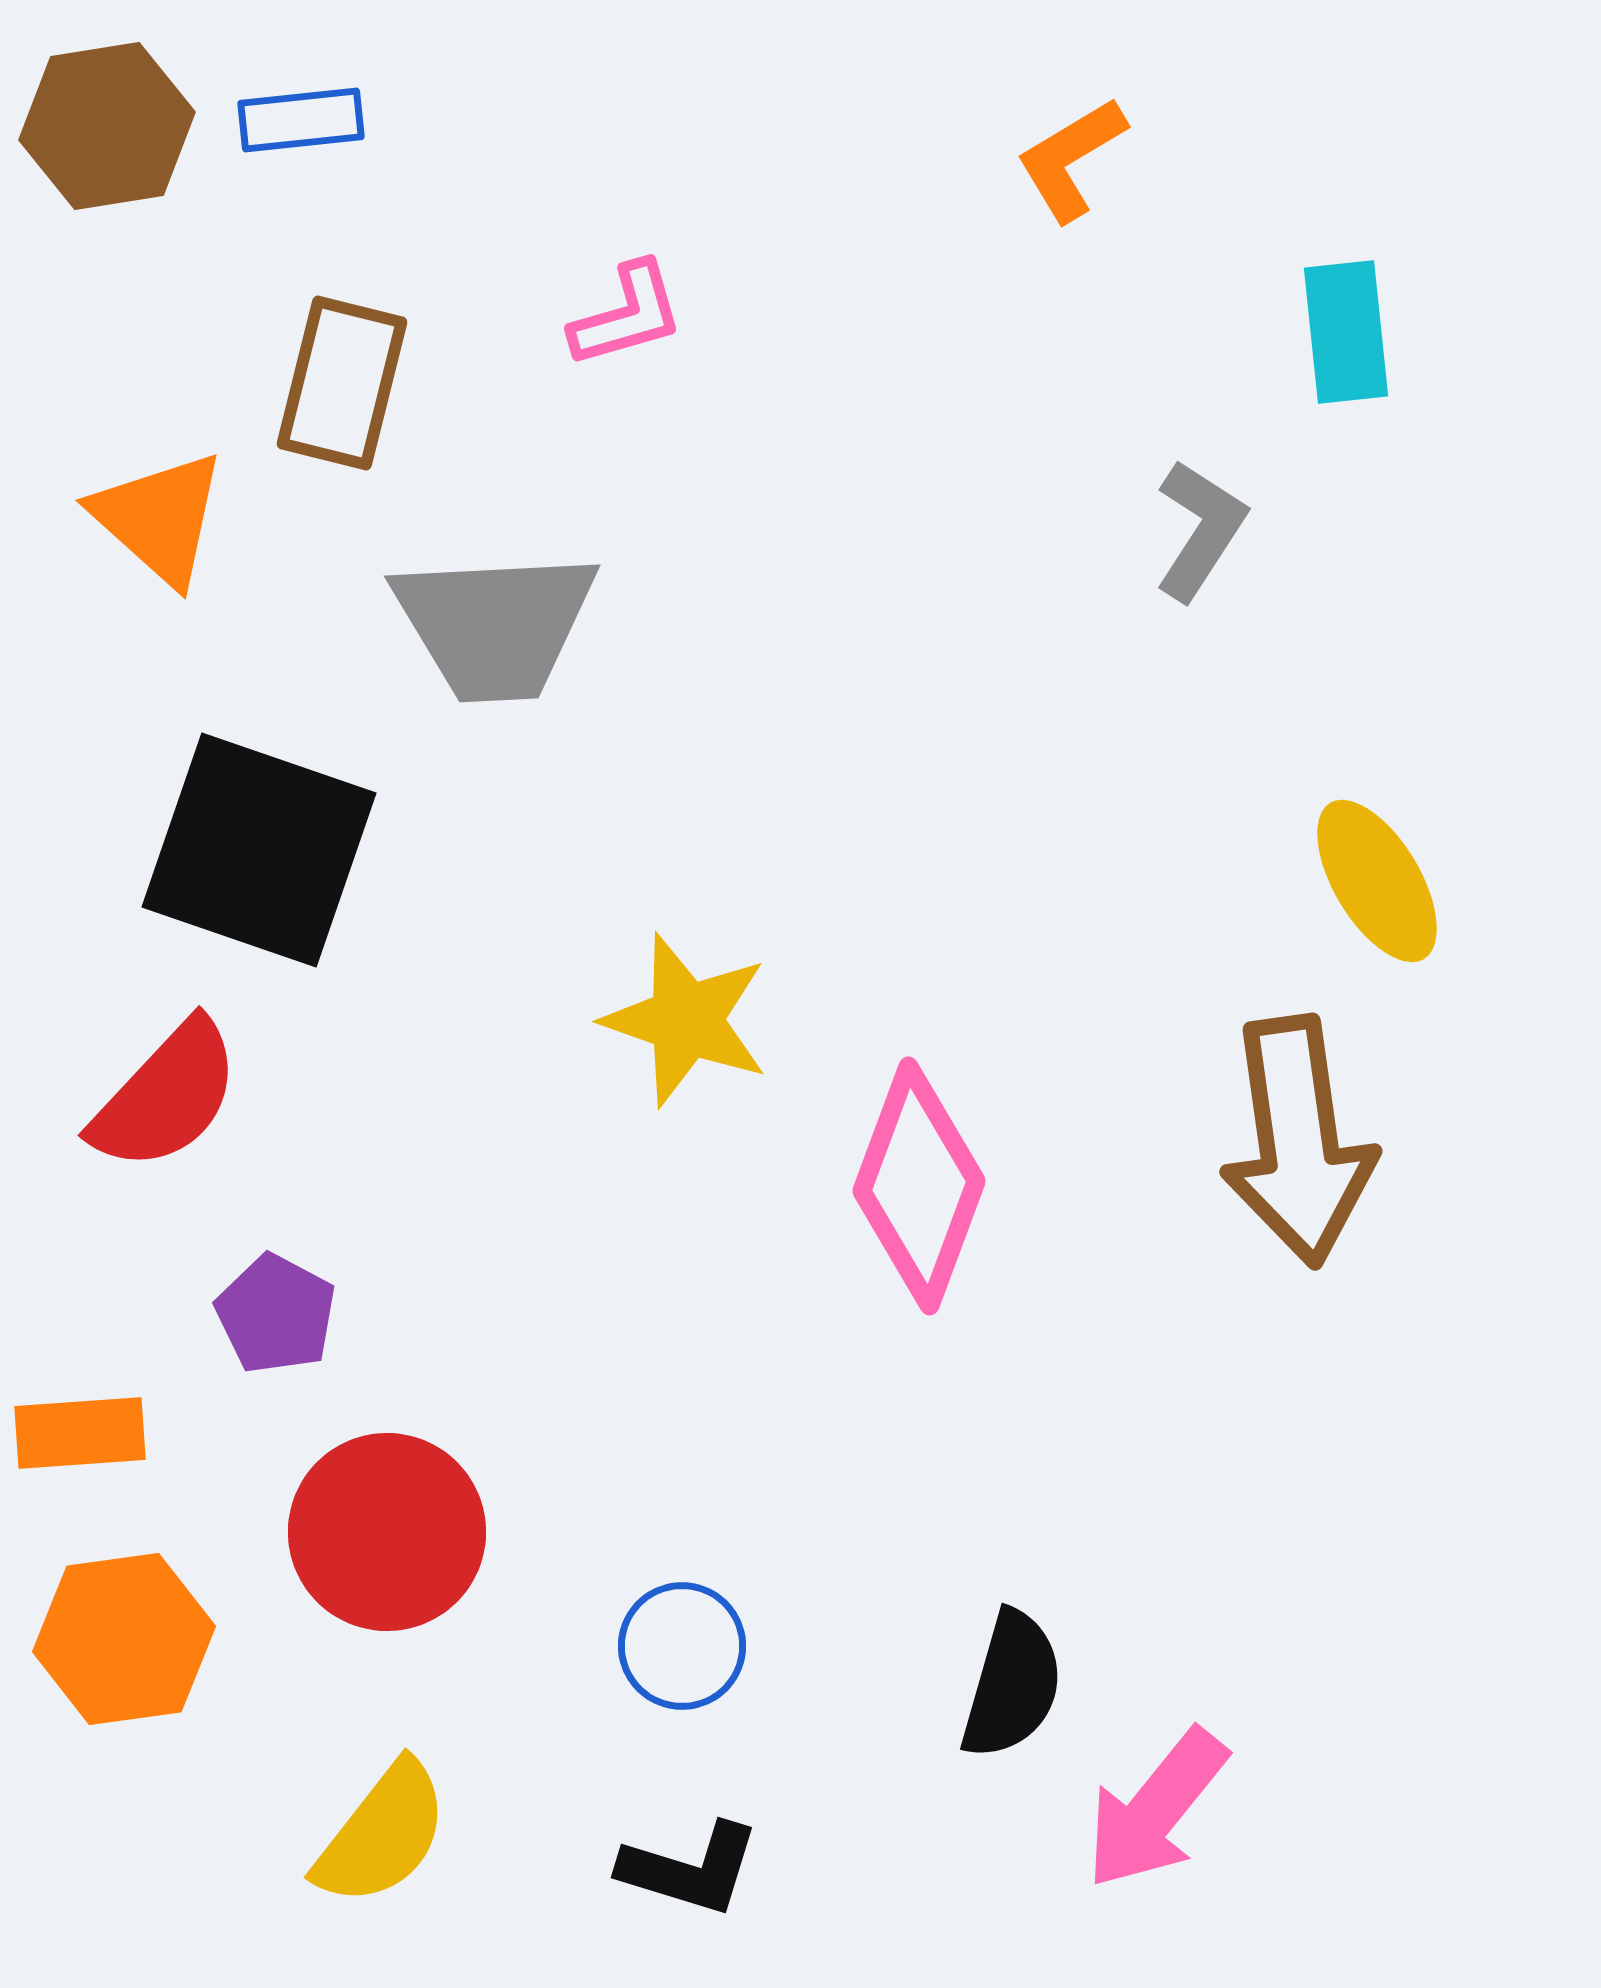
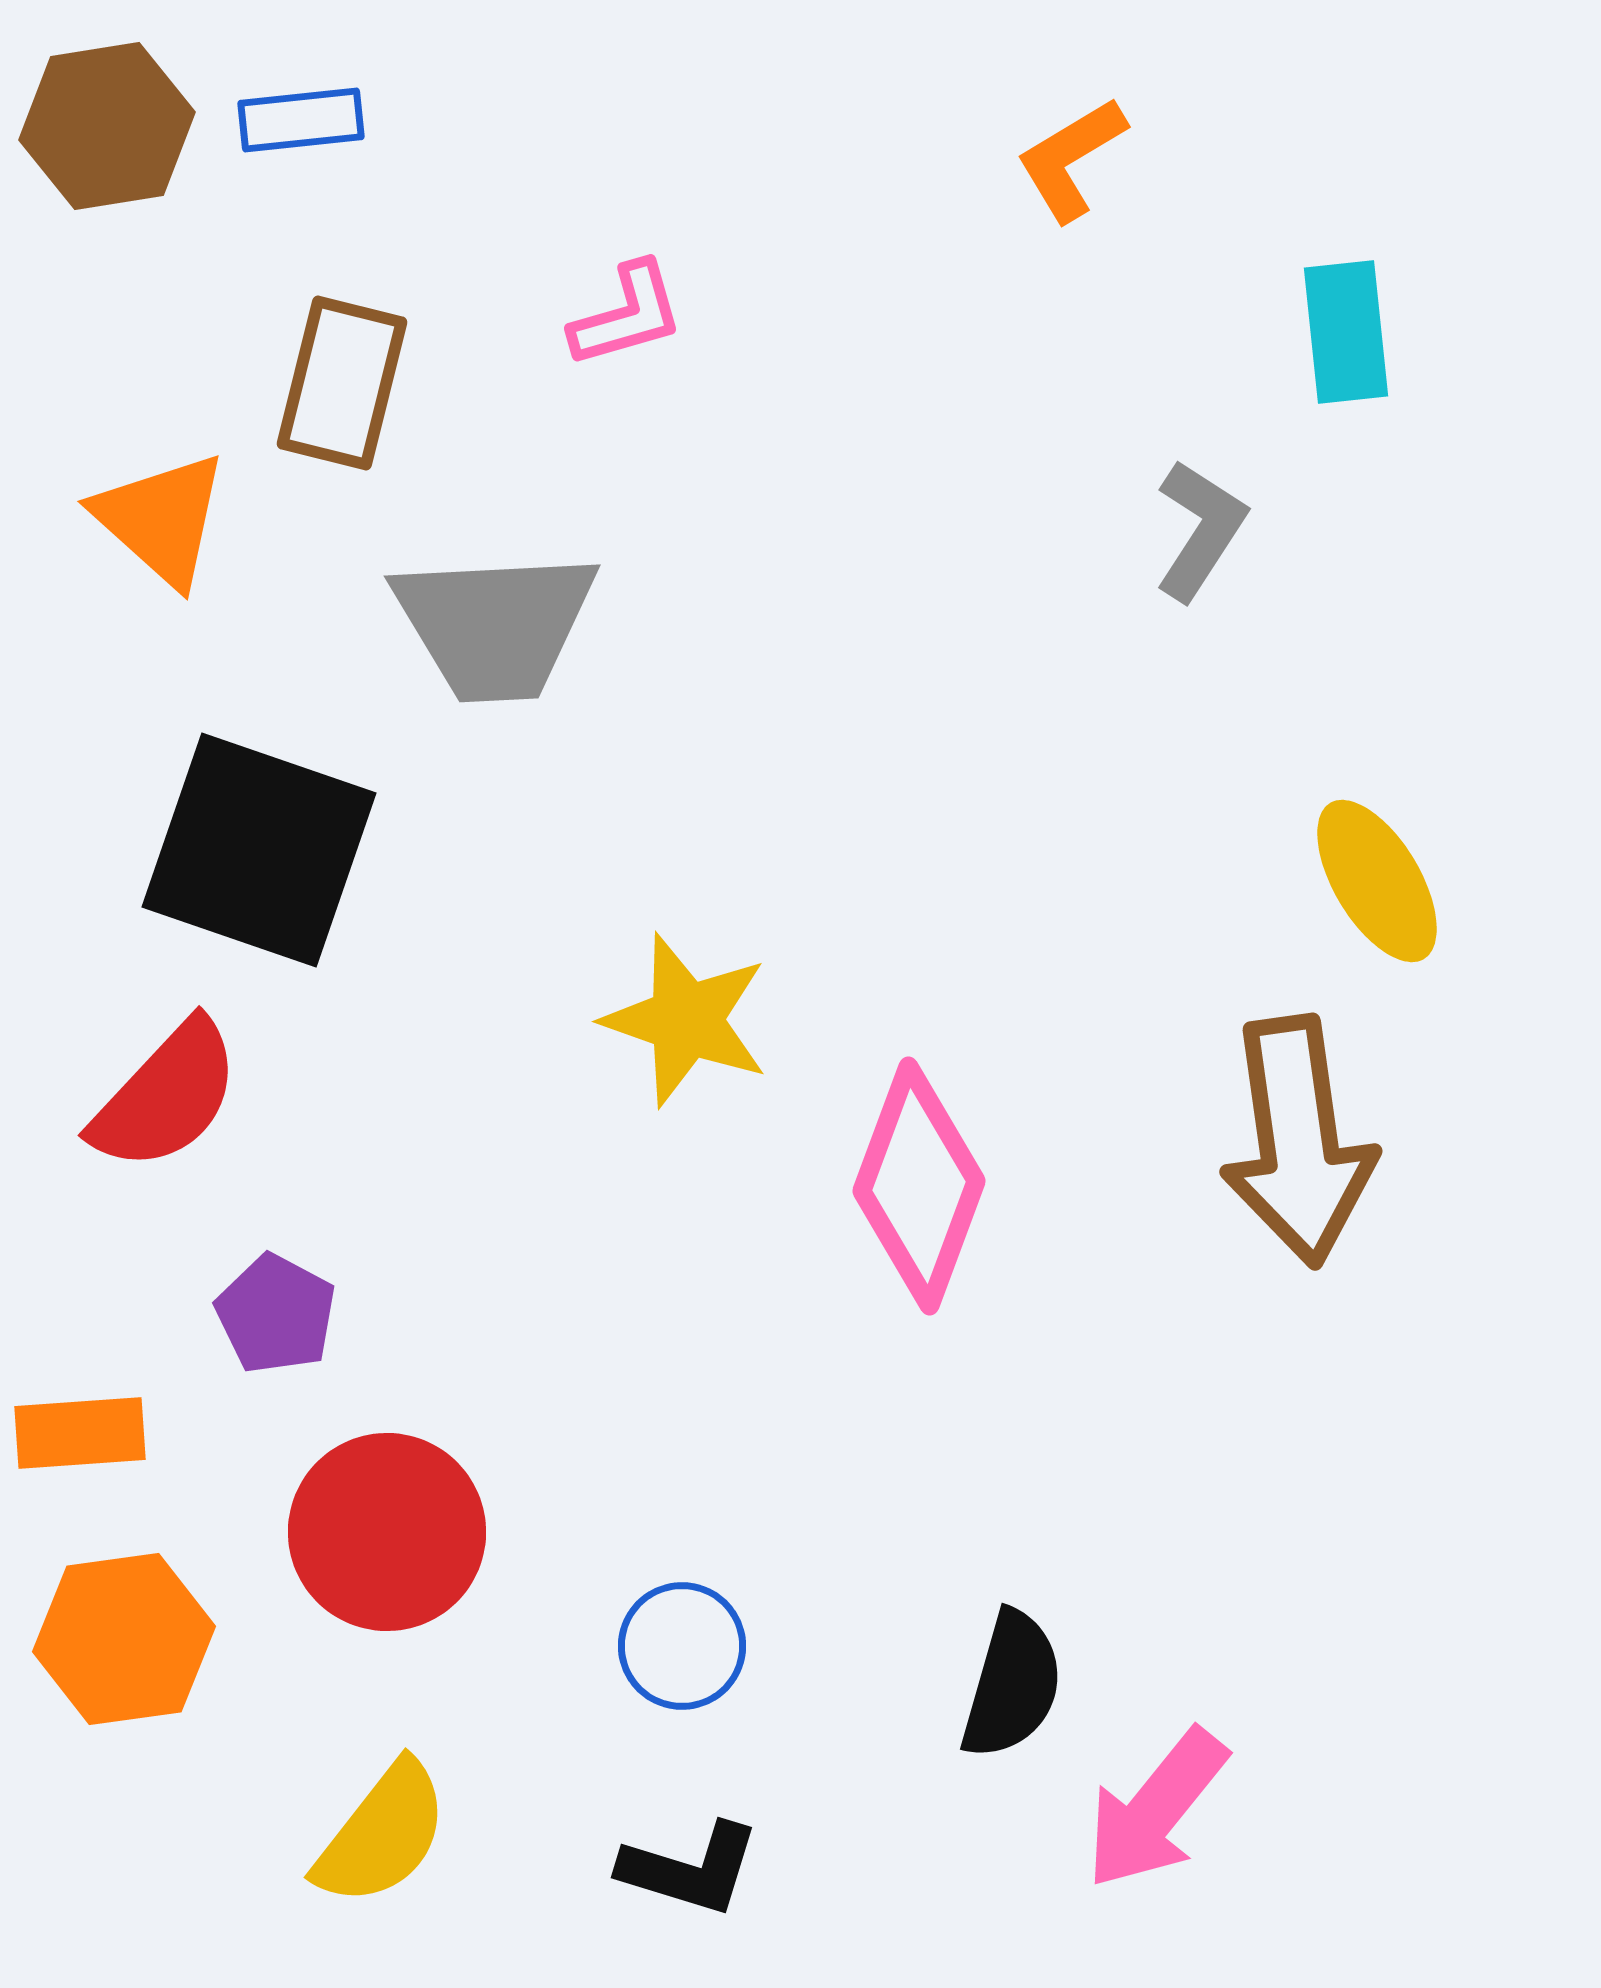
orange triangle: moved 2 px right, 1 px down
